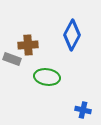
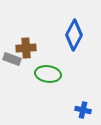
blue diamond: moved 2 px right
brown cross: moved 2 px left, 3 px down
green ellipse: moved 1 px right, 3 px up
